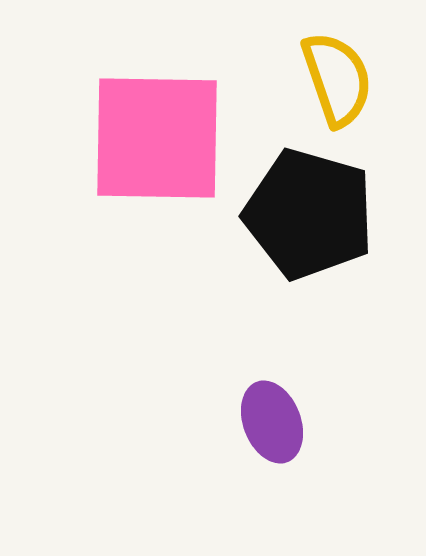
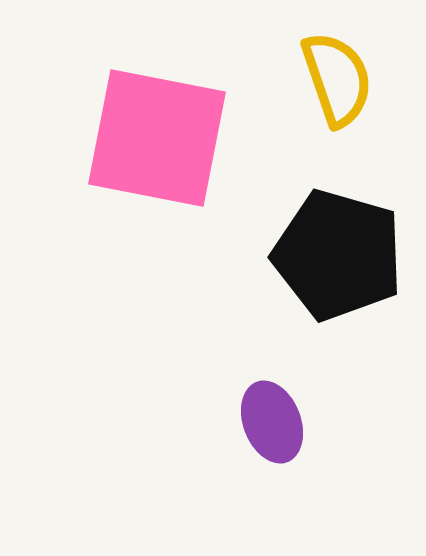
pink square: rotated 10 degrees clockwise
black pentagon: moved 29 px right, 41 px down
